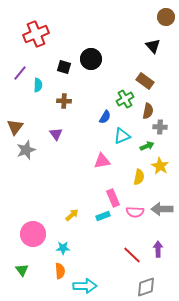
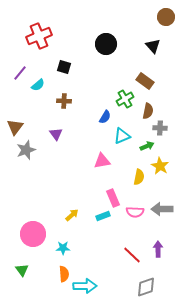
red cross: moved 3 px right, 2 px down
black circle: moved 15 px right, 15 px up
cyan semicircle: rotated 48 degrees clockwise
gray cross: moved 1 px down
orange semicircle: moved 4 px right, 3 px down
